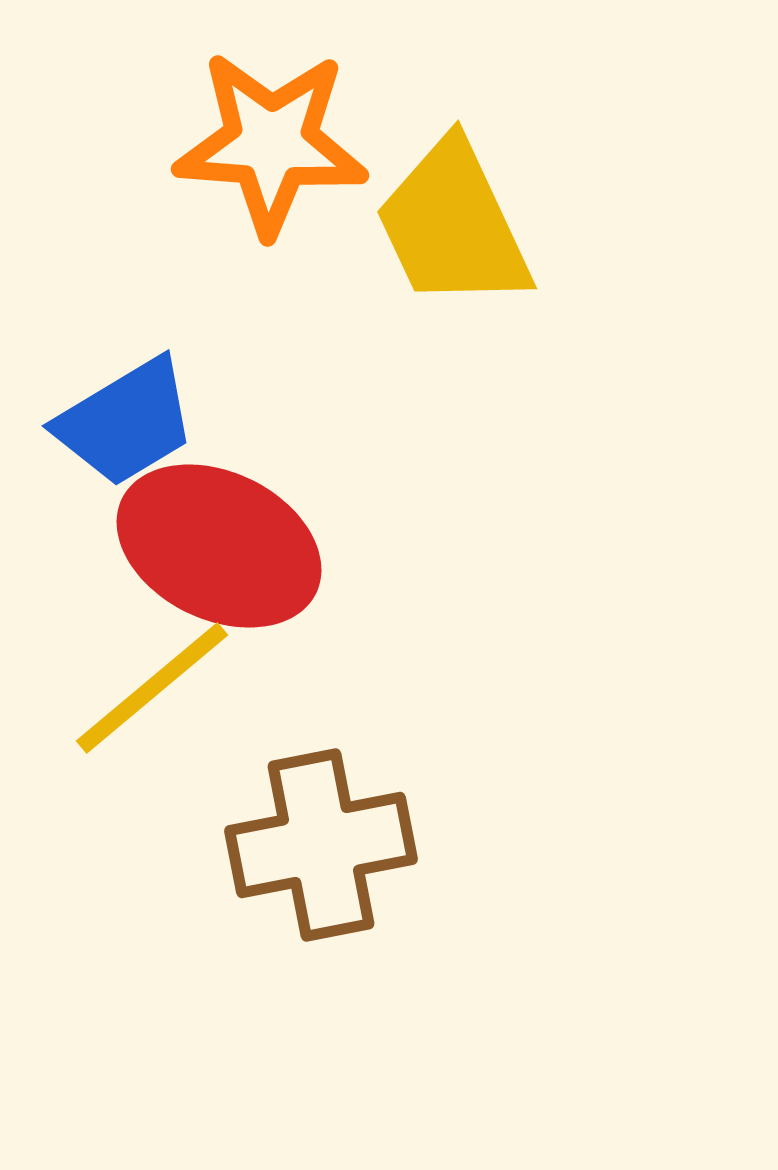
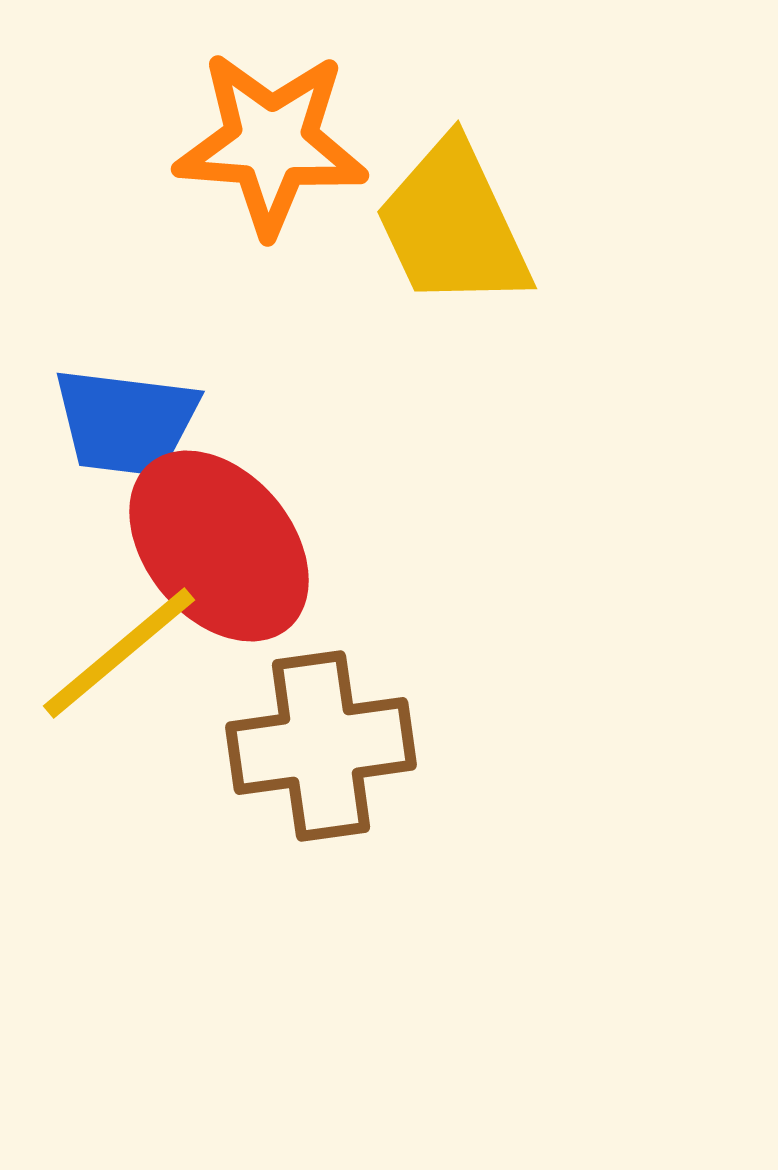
blue trapezoid: rotated 38 degrees clockwise
red ellipse: rotated 24 degrees clockwise
yellow line: moved 33 px left, 35 px up
brown cross: moved 99 px up; rotated 3 degrees clockwise
